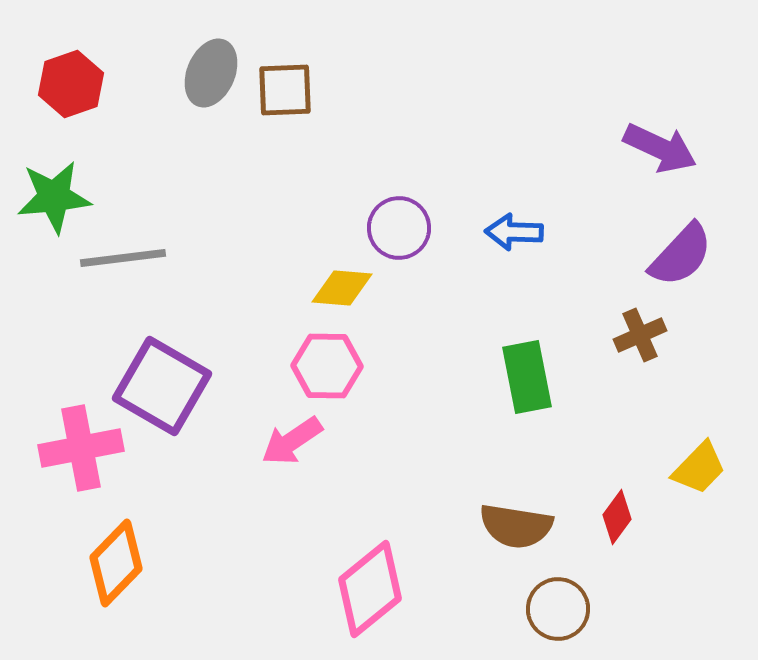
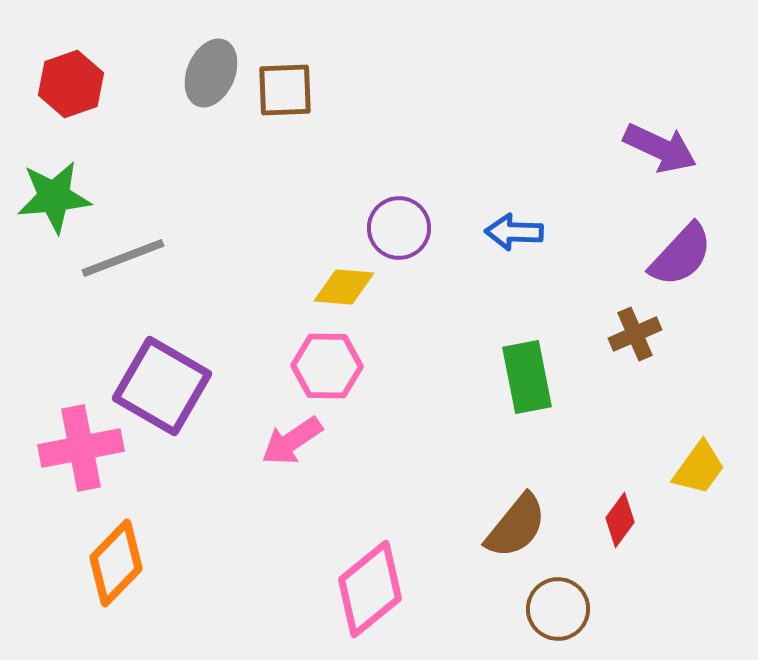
gray line: rotated 14 degrees counterclockwise
yellow diamond: moved 2 px right, 1 px up
brown cross: moved 5 px left, 1 px up
yellow trapezoid: rotated 8 degrees counterclockwise
red diamond: moved 3 px right, 3 px down
brown semicircle: rotated 60 degrees counterclockwise
